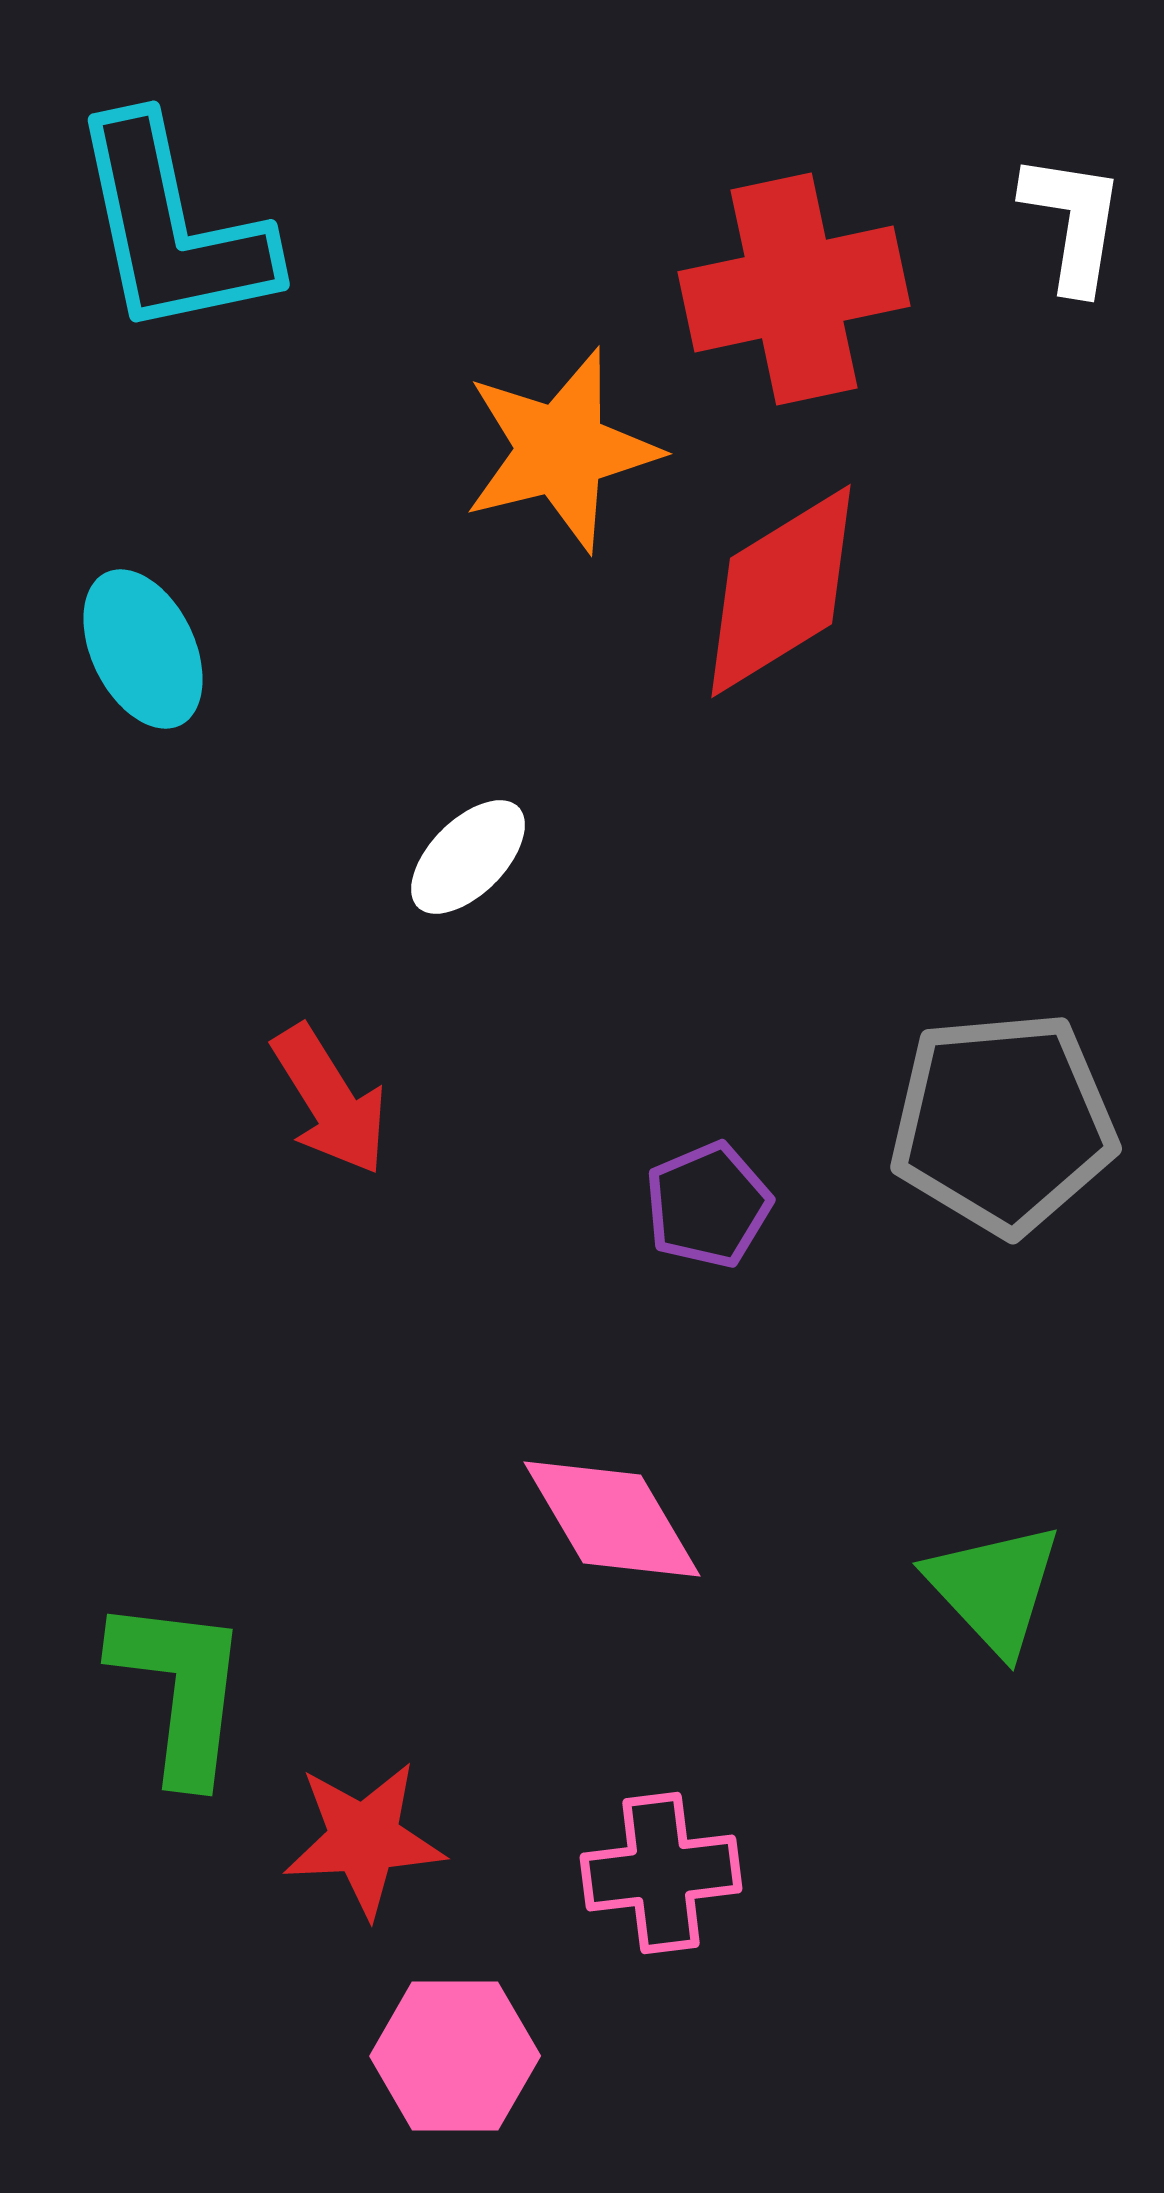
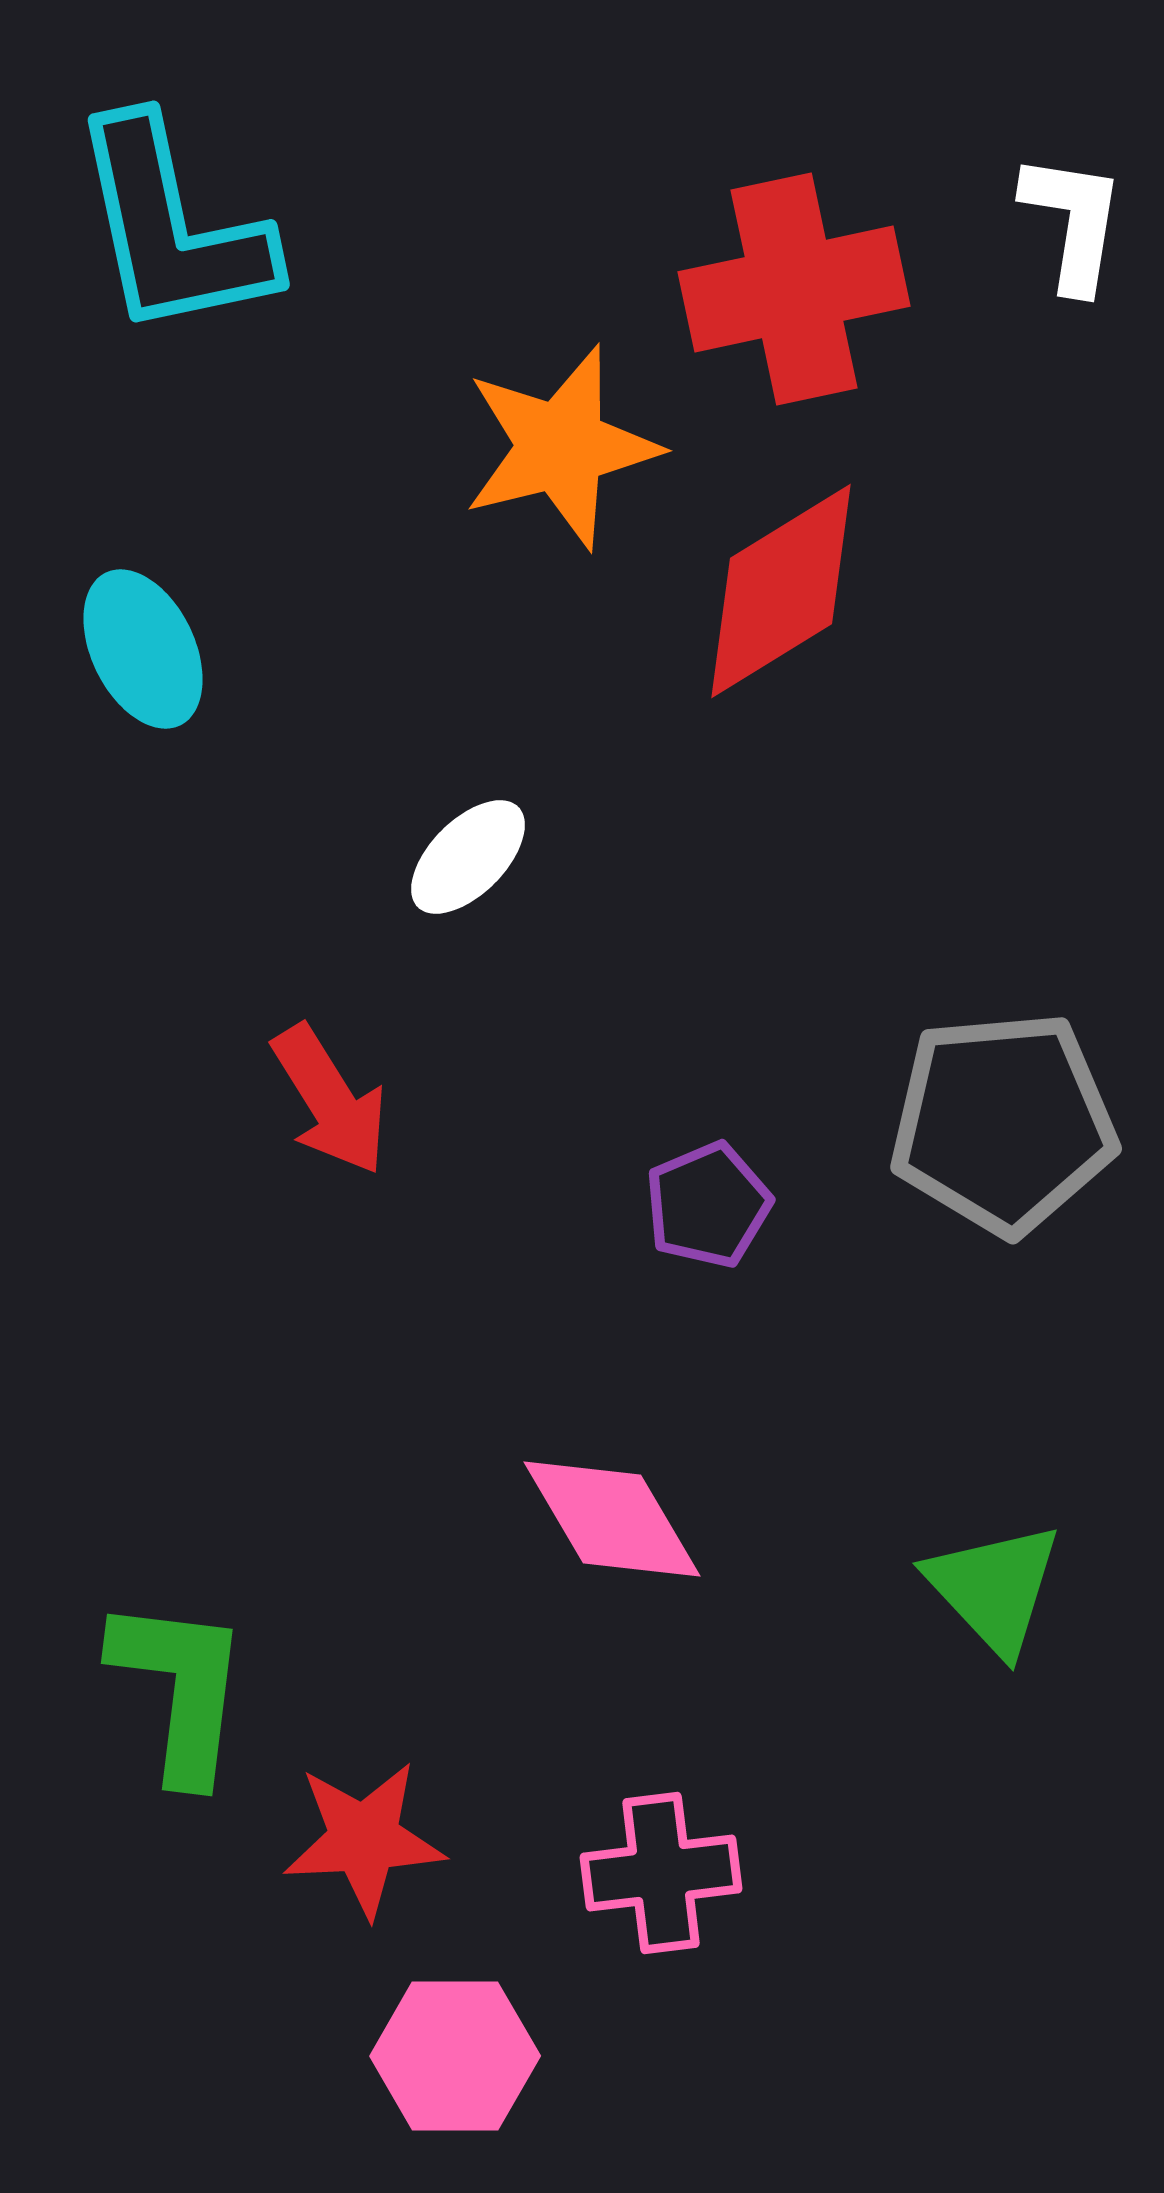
orange star: moved 3 px up
